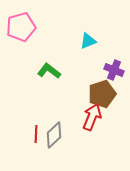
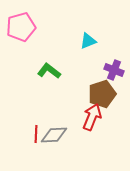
gray diamond: rotated 40 degrees clockwise
